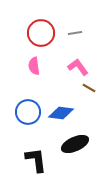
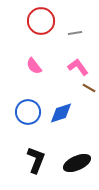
red circle: moved 12 px up
pink semicircle: rotated 30 degrees counterclockwise
blue diamond: rotated 25 degrees counterclockwise
black ellipse: moved 2 px right, 19 px down
black L-shape: rotated 28 degrees clockwise
